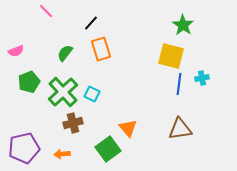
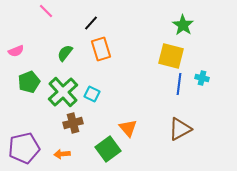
cyan cross: rotated 24 degrees clockwise
brown triangle: rotated 20 degrees counterclockwise
